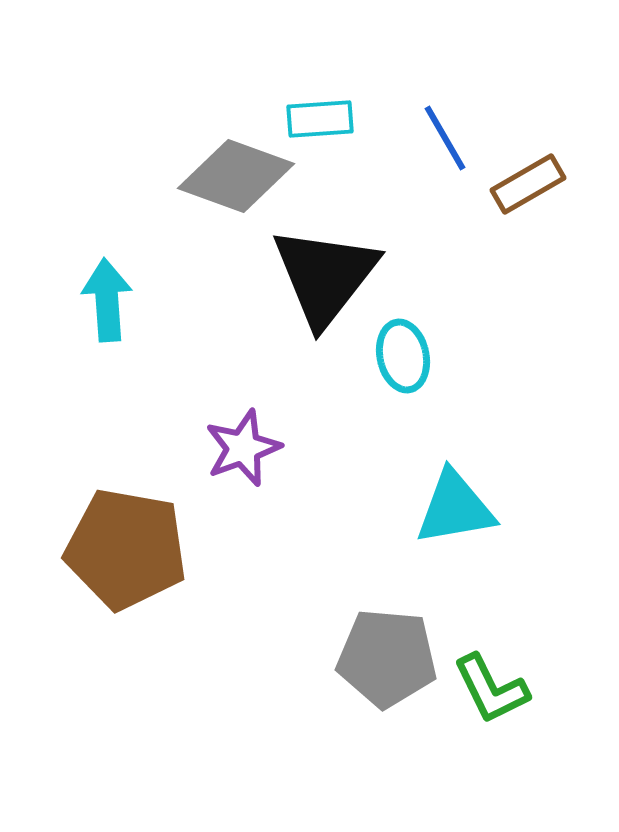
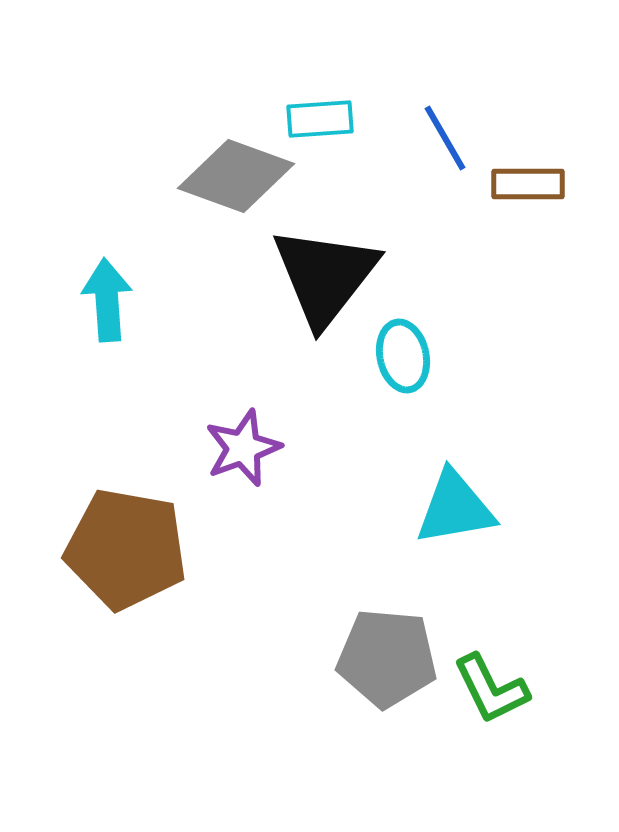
brown rectangle: rotated 30 degrees clockwise
